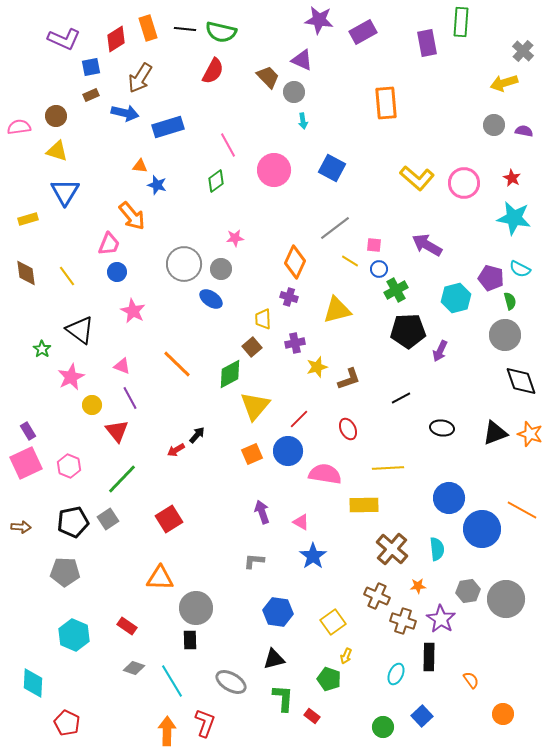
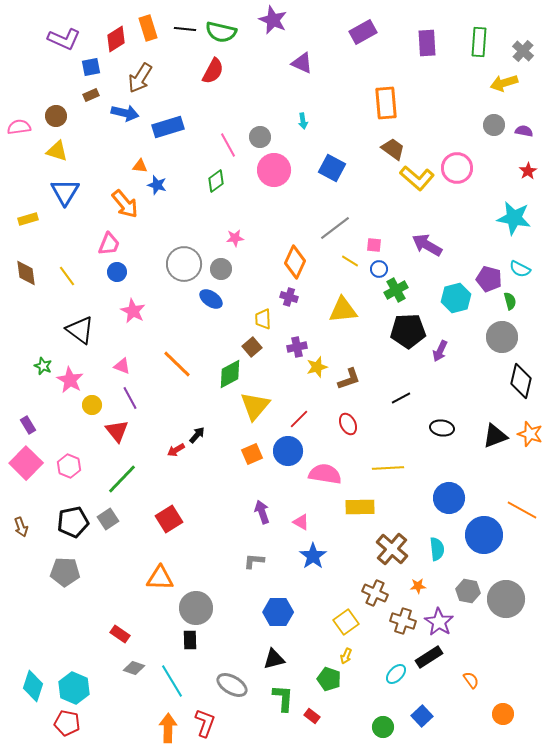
purple star at (319, 20): moved 46 px left; rotated 16 degrees clockwise
green rectangle at (461, 22): moved 18 px right, 20 px down
purple rectangle at (427, 43): rotated 8 degrees clockwise
purple triangle at (302, 60): moved 3 px down
brown trapezoid at (268, 77): moved 125 px right, 72 px down; rotated 10 degrees counterclockwise
gray circle at (294, 92): moved 34 px left, 45 px down
red star at (512, 178): moved 16 px right, 7 px up; rotated 12 degrees clockwise
pink circle at (464, 183): moved 7 px left, 15 px up
orange arrow at (132, 216): moved 7 px left, 12 px up
purple pentagon at (491, 278): moved 2 px left, 1 px down
yellow triangle at (337, 310): moved 6 px right; rotated 8 degrees clockwise
gray circle at (505, 335): moved 3 px left, 2 px down
purple cross at (295, 343): moved 2 px right, 4 px down
green star at (42, 349): moved 1 px right, 17 px down; rotated 12 degrees counterclockwise
pink star at (71, 377): moved 1 px left, 3 px down; rotated 16 degrees counterclockwise
black diamond at (521, 381): rotated 32 degrees clockwise
red ellipse at (348, 429): moved 5 px up
purple rectangle at (28, 431): moved 6 px up
black triangle at (495, 433): moved 3 px down
pink square at (26, 463): rotated 20 degrees counterclockwise
yellow rectangle at (364, 505): moved 4 px left, 2 px down
brown arrow at (21, 527): rotated 66 degrees clockwise
blue circle at (482, 529): moved 2 px right, 6 px down
gray hexagon at (468, 591): rotated 20 degrees clockwise
brown cross at (377, 596): moved 2 px left, 3 px up
blue hexagon at (278, 612): rotated 8 degrees counterclockwise
purple star at (441, 619): moved 2 px left, 3 px down
yellow square at (333, 622): moved 13 px right
red rectangle at (127, 626): moved 7 px left, 8 px down
cyan hexagon at (74, 635): moved 53 px down
black rectangle at (429, 657): rotated 56 degrees clockwise
cyan ellipse at (396, 674): rotated 20 degrees clockwise
gray ellipse at (231, 682): moved 1 px right, 3 px down
cyan diamond at (33, 683): moved 3 px down; rotated 16 degrees clockwise
red pentagon at (67, 723): rotated 15 degrees counterclockwise
orange arrow at (167, 731): moved 1 px right, 3 px up
